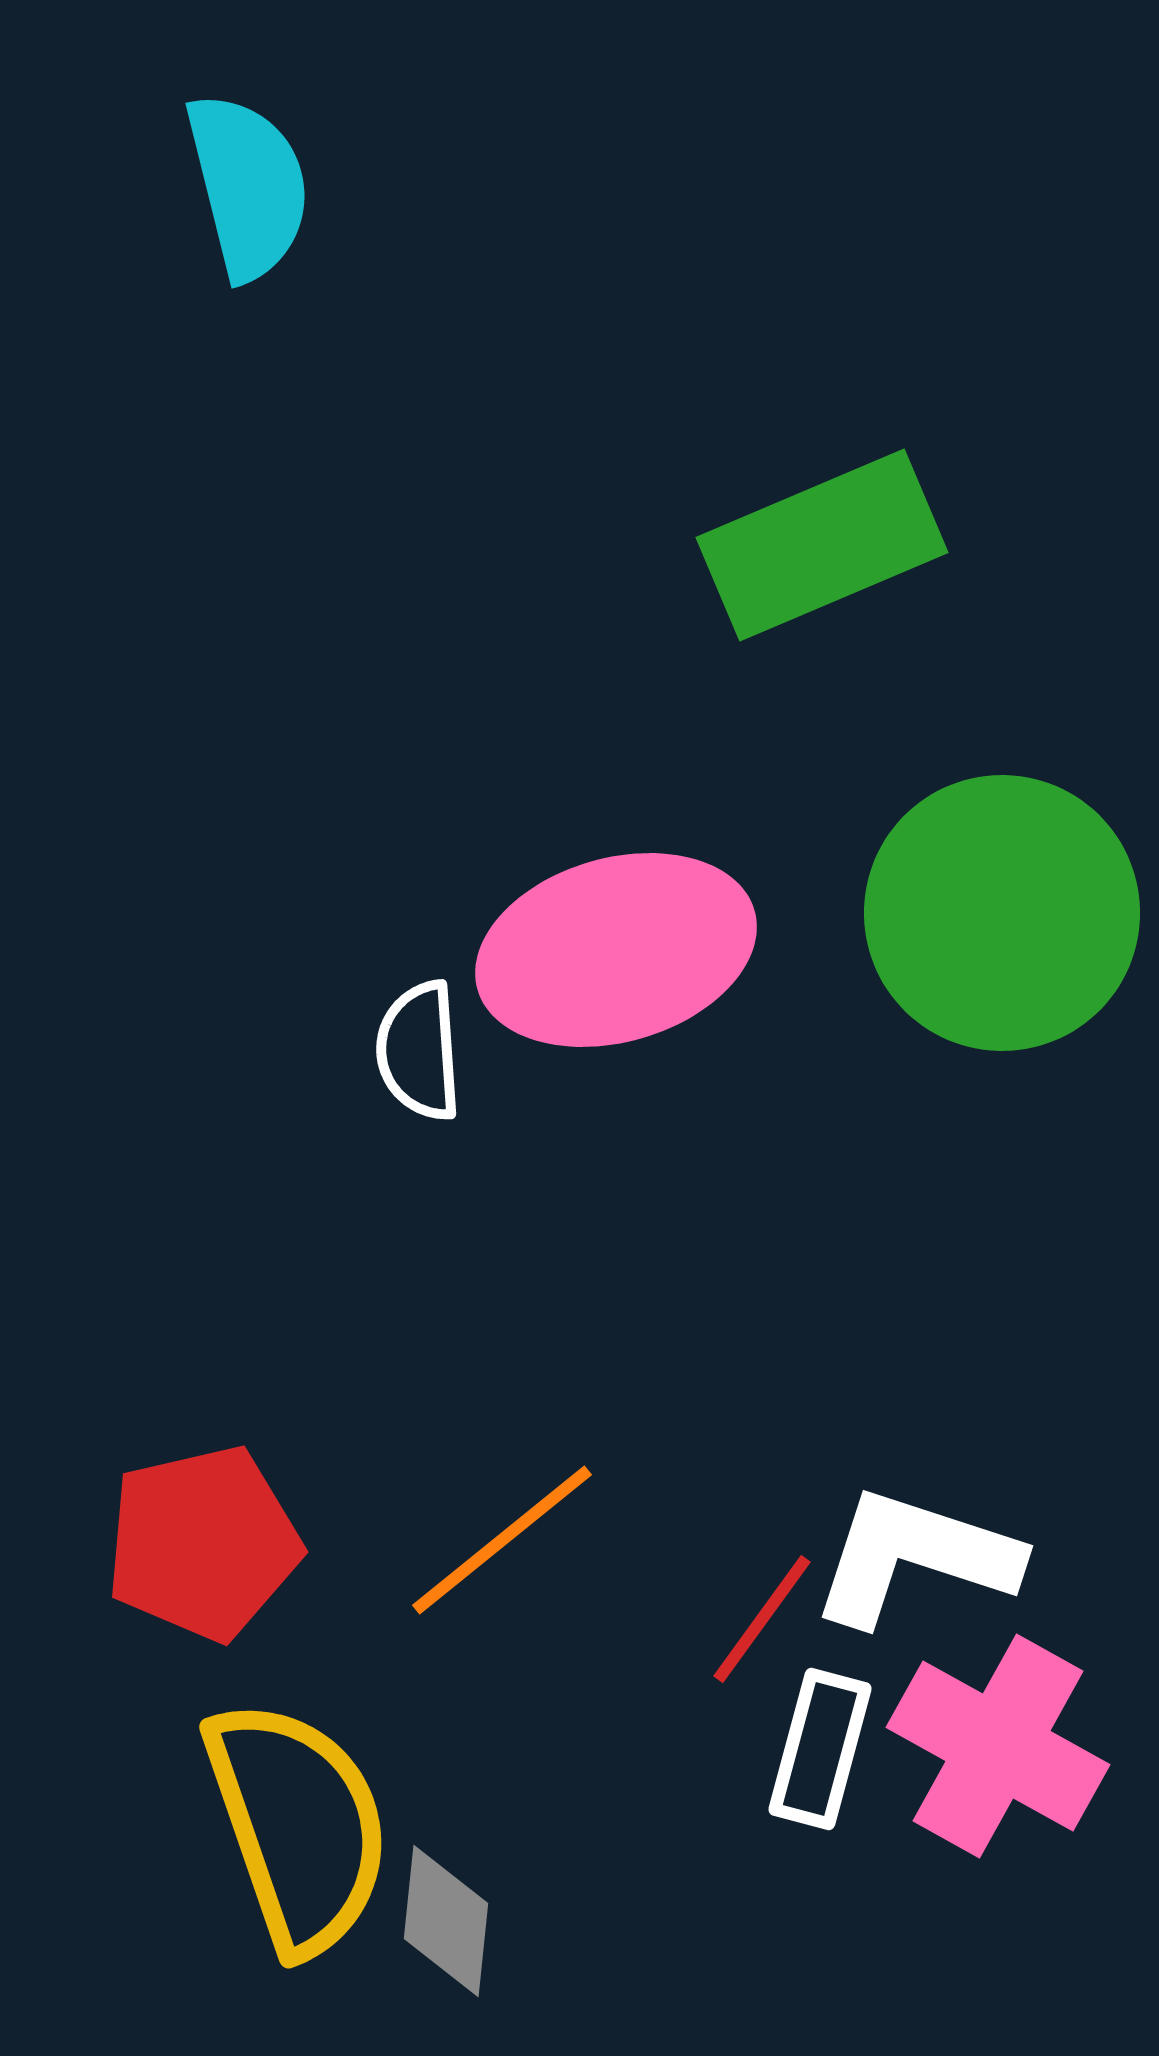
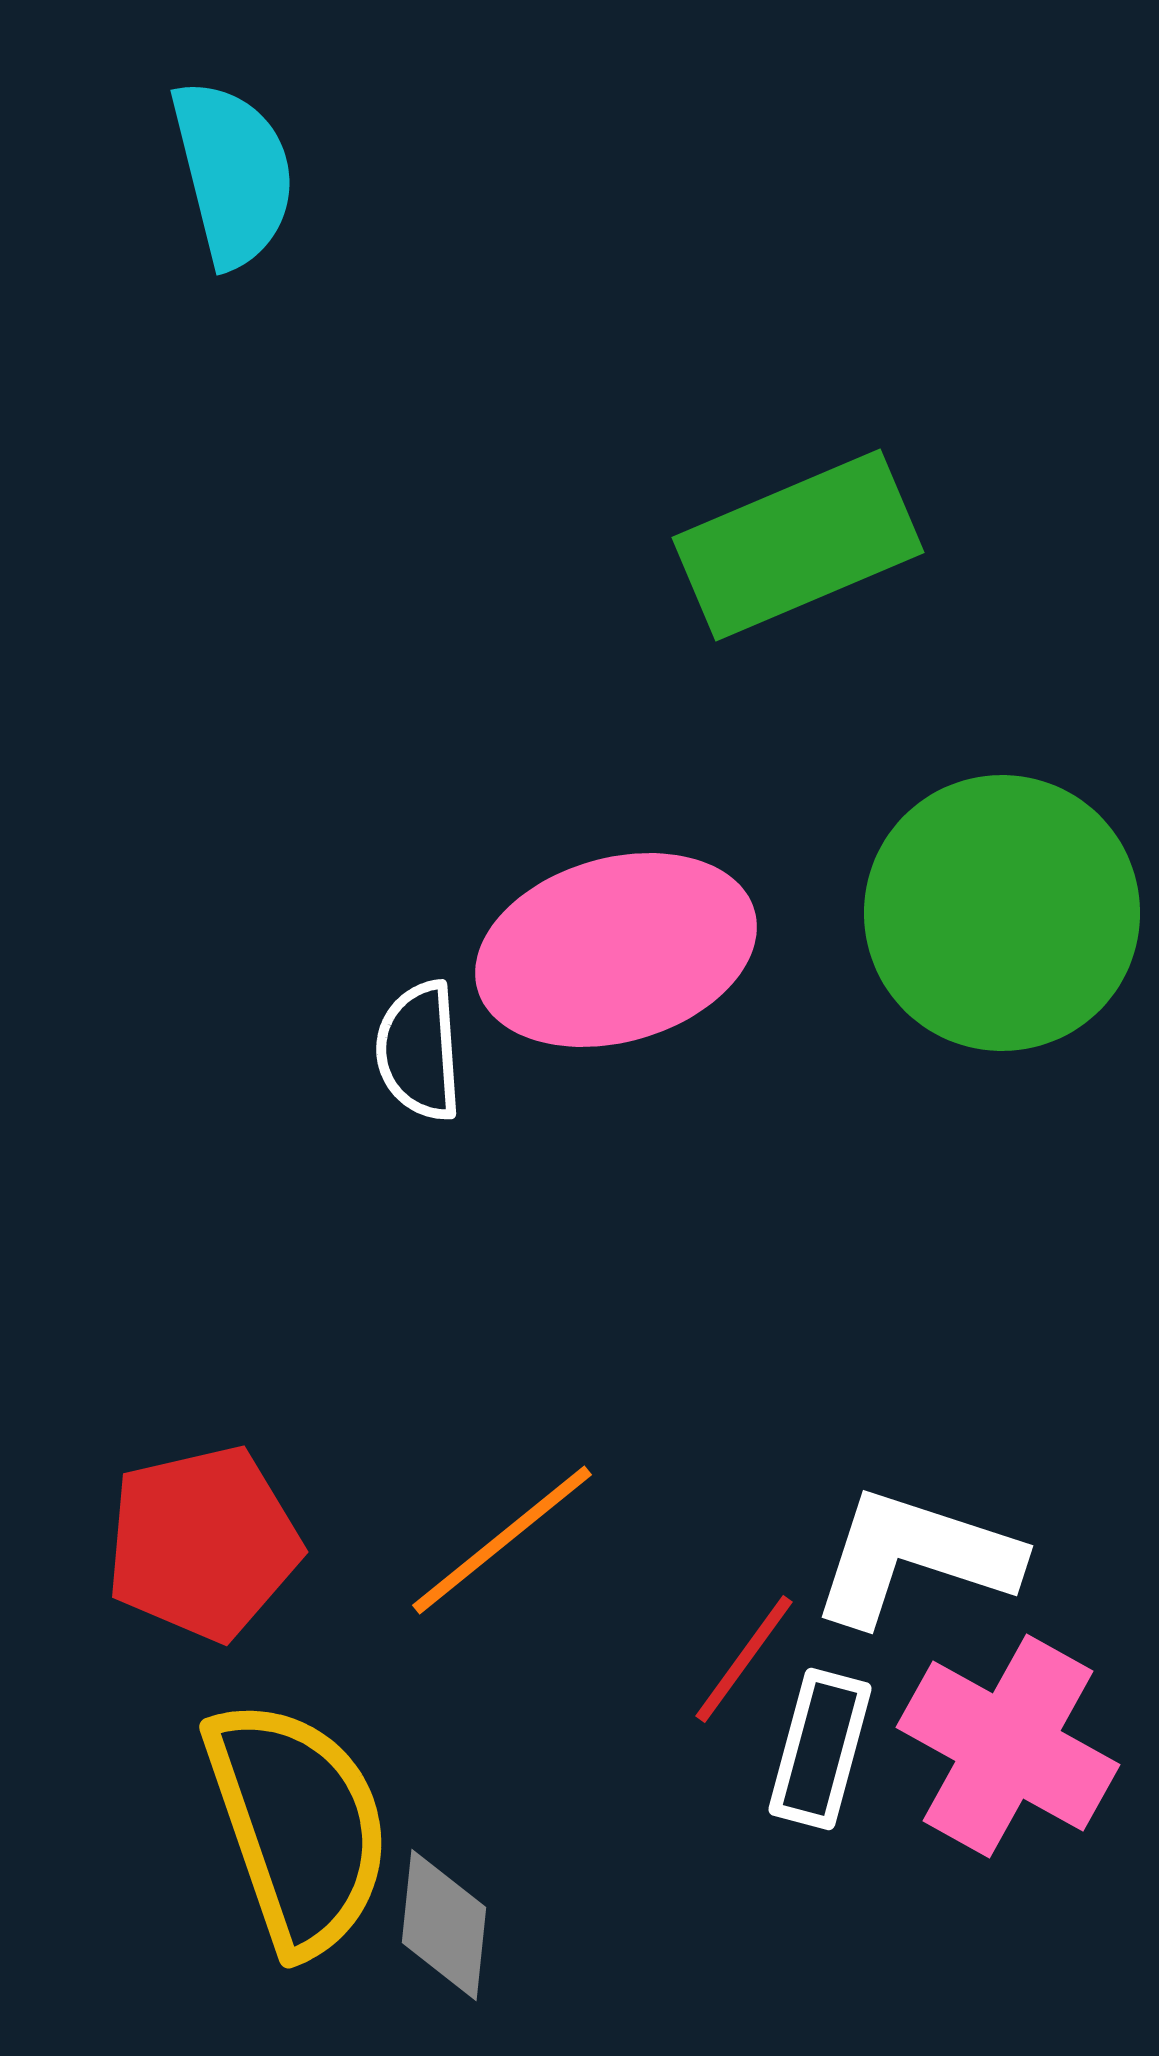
cyan semicircle: moved 15 px left, 13 px up
green rectangle: moved 24 px left
red line: moved 18 px left, 40 px down
pink cross: moved 10 px right
gray diamond: moved 2 px left, 4 px down
